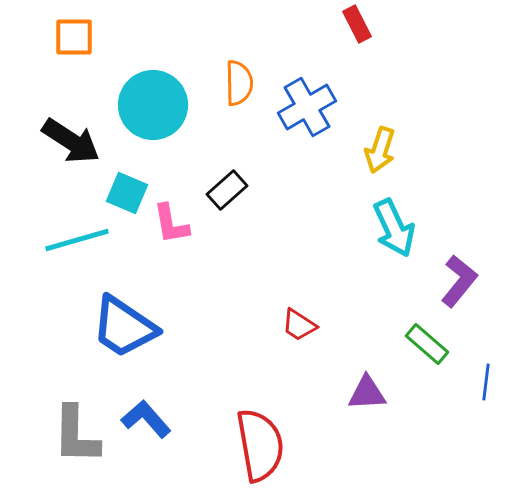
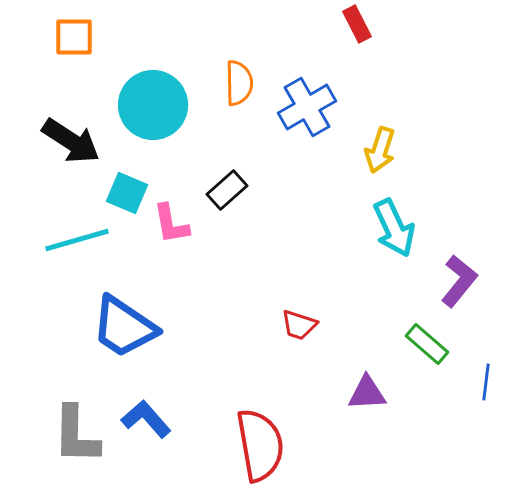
red trapezoid: rotated 15 degrees counterclockwise
